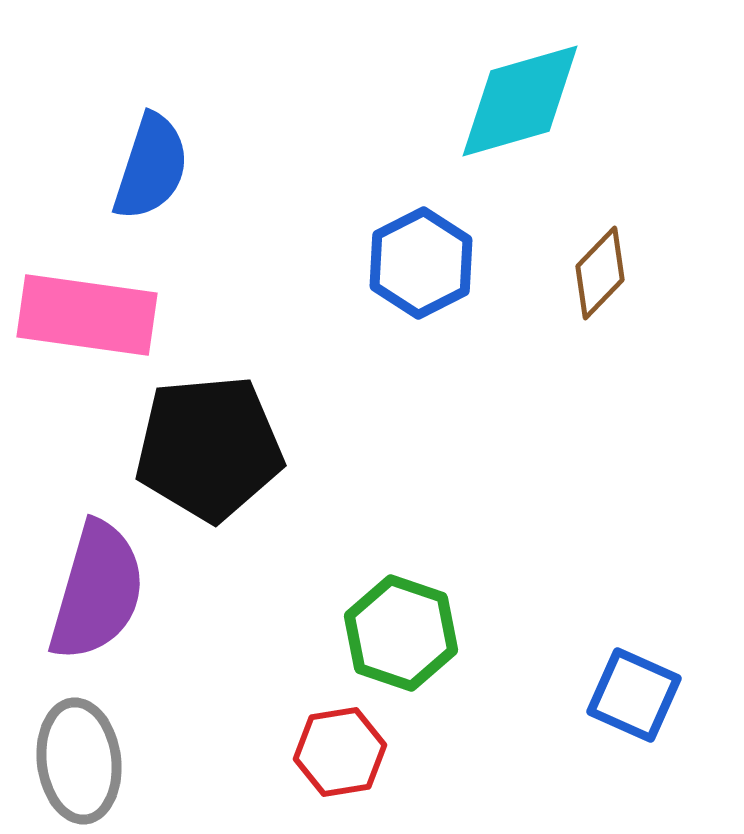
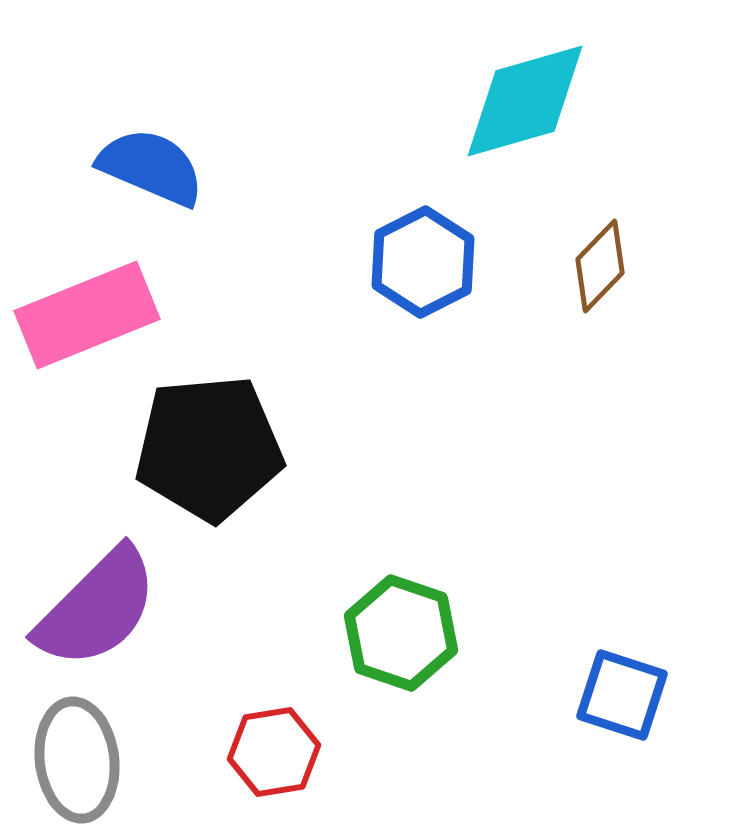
cyan diamond: moved 5 px right
blue semicircle: rotated 85 degrees counterclockwise
blue hexagon: moved 2 px right, 1 px up
brown diamond: moved 7 px up
pink rectangle: rotated 30 degrees counterclockwise
purple semicircle: moved 17 px down; rotated 29 degrees clockwise
blue square: moved 12 px left; rotated 6 degrees counterclockwise
red hexagon: moved 66 px left
gray ellipse: moved 2 px left, 1 px up
